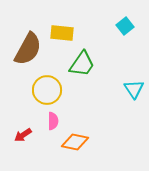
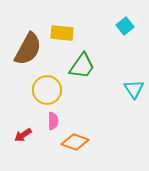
green trapezoid: moved 2 px down
orange diamond: rotated 8 degrees clockwise
